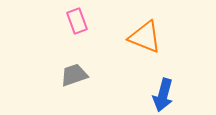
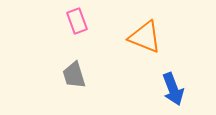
gray trapezoid: rotated 88 degrees counterclockwise
blue arrow: moved 10 px right, 6 px up; rotated 36 degrees counterclockwise
